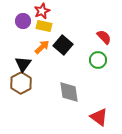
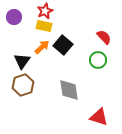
red star: moved 3 px right
purple circle: moved 9 px left, 4 px up
black triangle: moved 1 px left, 3 px up
brown hexagon: moved 2 px right, 2 px down; rotated 10 degrees clockwise
gray diamond: moved 2 px up
red triangle: rotated 18 degrees counterclockwise
